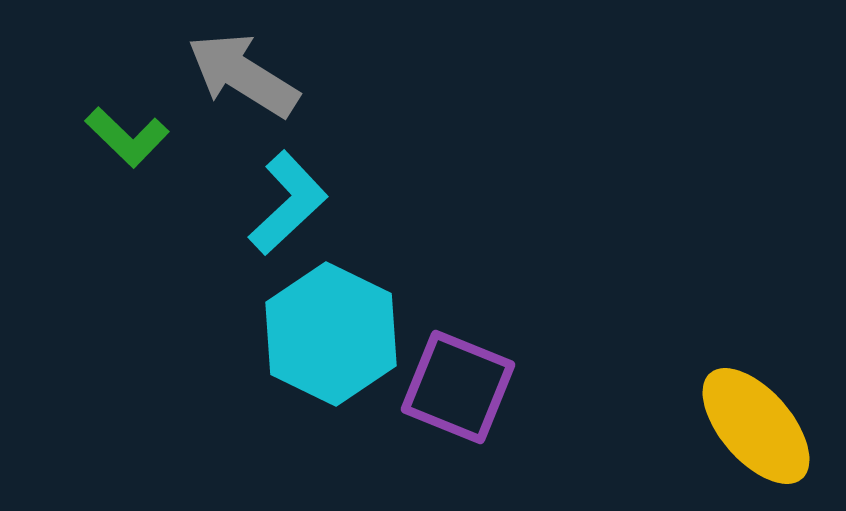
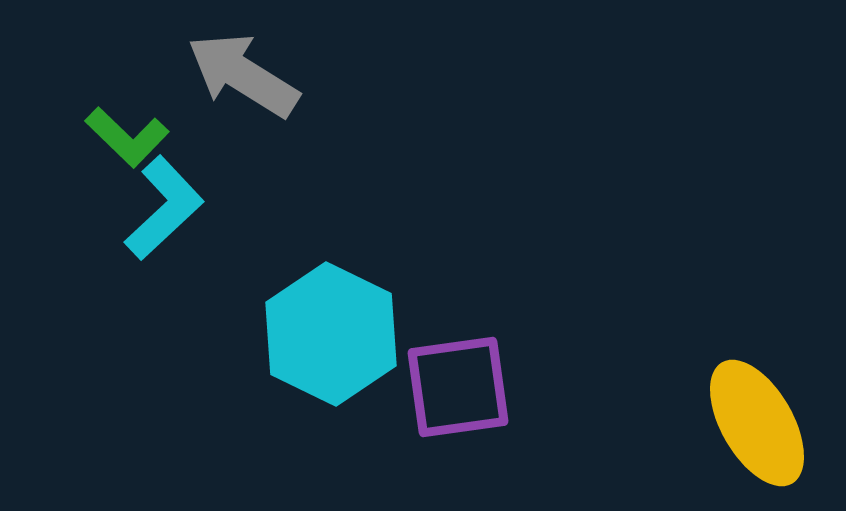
cyan L-shape: moved 124 px left, 5 px down
purple square: rotated 30 degrees counterclockwise
yellow ellipse: moved 1 px right, 3 px up; rotated 11 degrees clockwise
